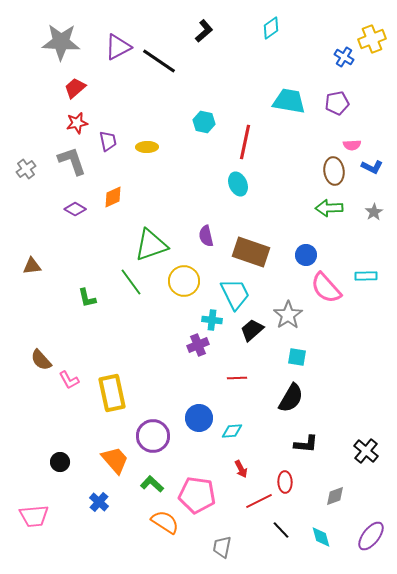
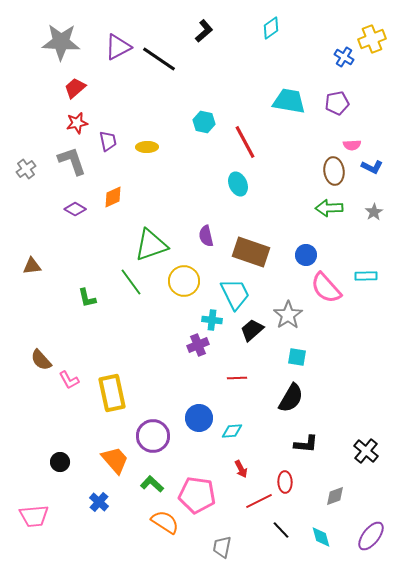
black line at (159, 61): moved 2 px up
red line at (245, 142): rotated 40 degrees counterclockwise
